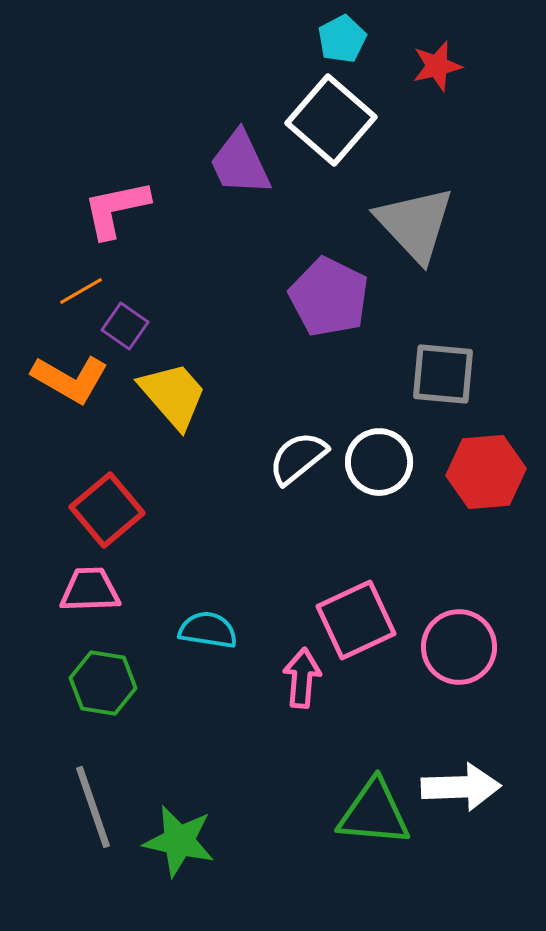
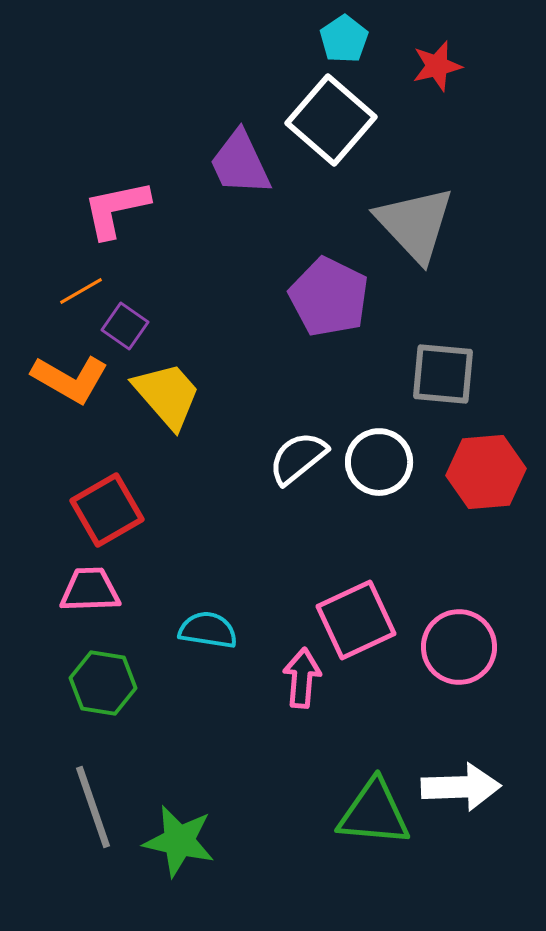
cyan pentagon: moved 2 px right; rotated 6 degrees counterclockwise
yellow trapezoid: moved 6 px left
red square: rotated 10 degrees clockwise
